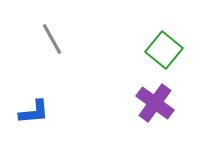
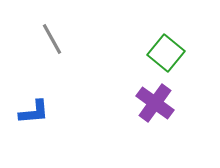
green square: moved 2 px right, 3 px down
